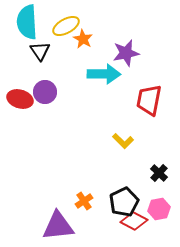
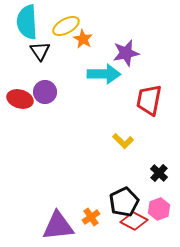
orange cross: moved 7 px right, 16 px down
pink hexagon: rotated 10 degrees counterclockwise
